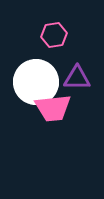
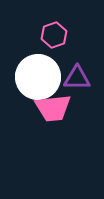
pink hexagon: rotated 10 degrees counterclockwise
white circle: moved 2 px right, 5 px up
